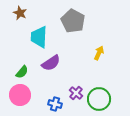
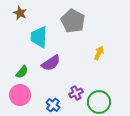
purple cross: rotated 24 degrees clockwise
green circle: moved 3 px down
blue cross: moved 2 px left, 1 px down; rotated 24 degrees clockwise
